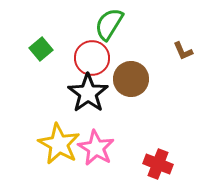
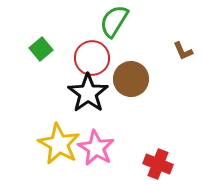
green semicircle: moved 5 px right, 3 px up
